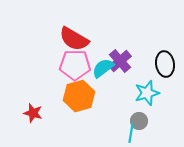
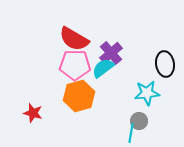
purple cross: moved 9 px left, 8 px up
cyan star: rotated 10 degrees clockwise
